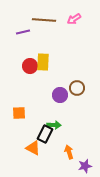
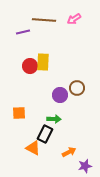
green arrow: moved 6 px up
orange arrow: rotated 80 degrees clockwise
